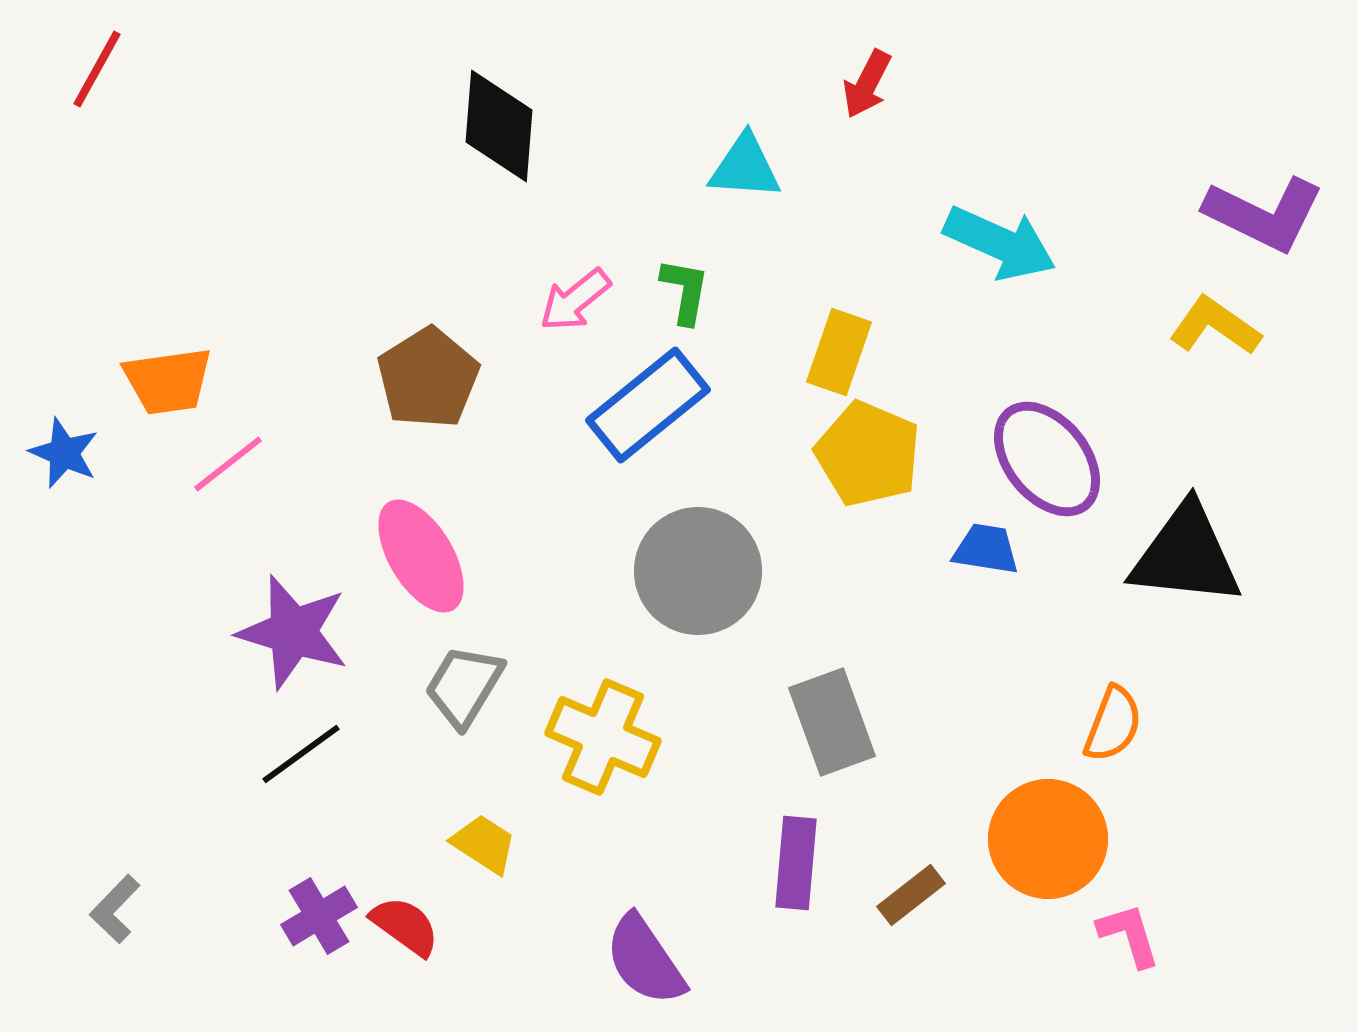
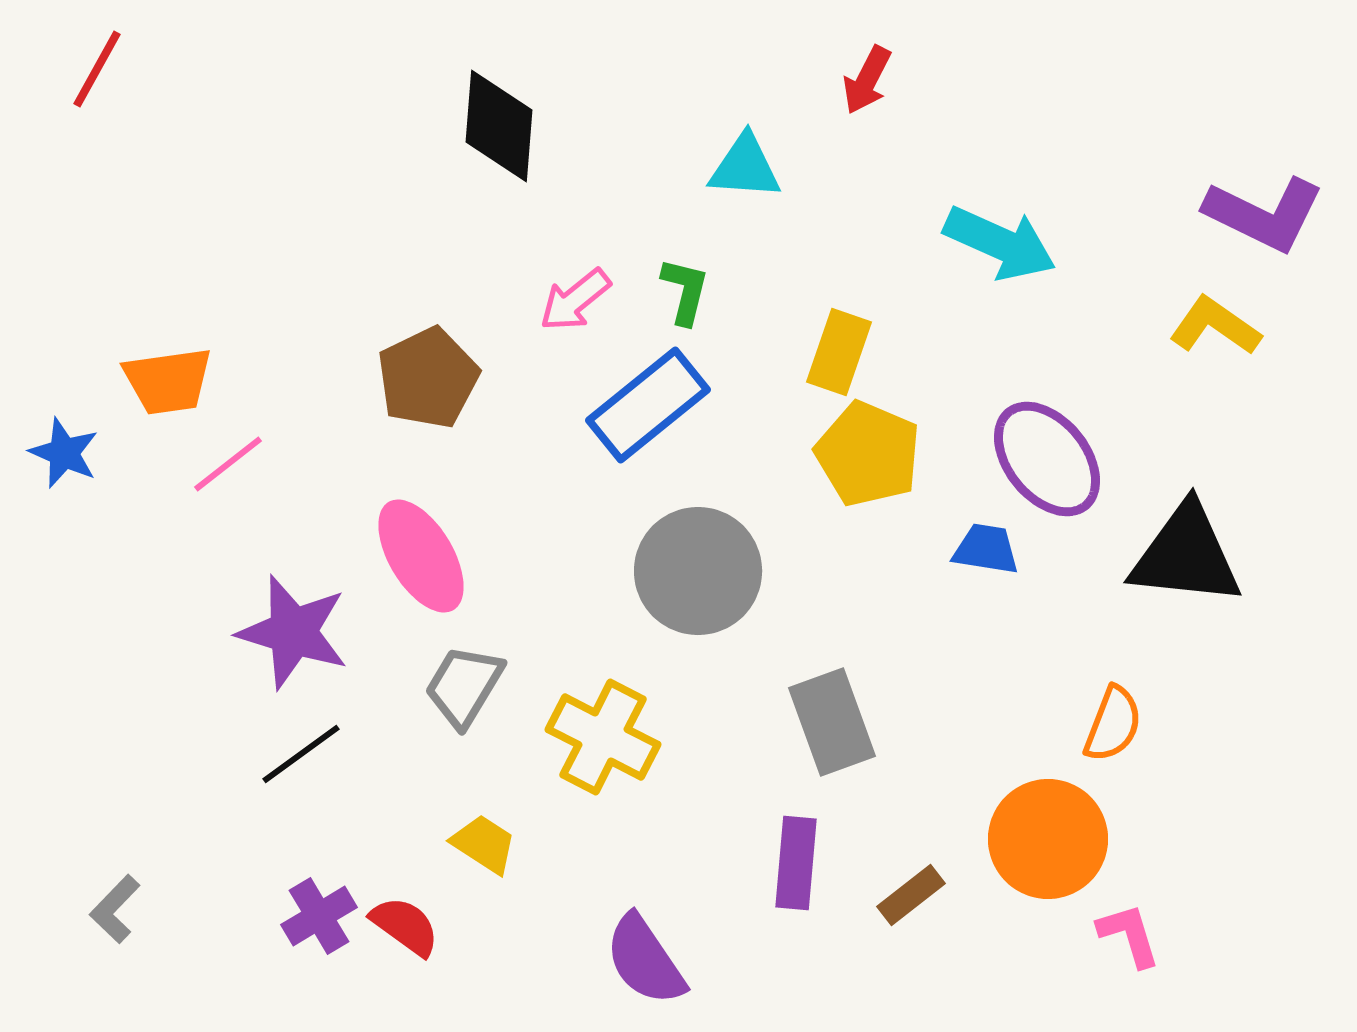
red arrow: moved 4 px up
green L-shape: rotated 4 degrees clockwise
brown pentagon: rotated 6 degrees clockwise
yellow cross: rotated 4 degrees clockwise
